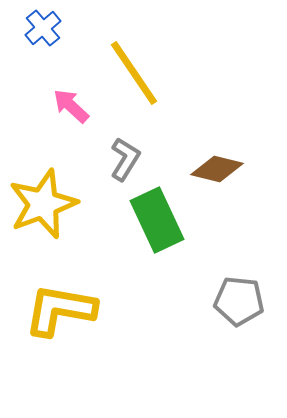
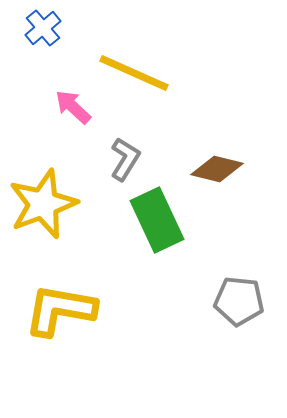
yellow line: rotated 32 degrees counterclockwise
pink arrow: moved 2 px right, 1 px down
